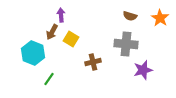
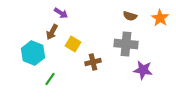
purple arrow: moved 2 px up; rotated 128 degrees clockwise
yellow square: moved 2 px right, 5 px down
purple star: rotated 24 degrees clockwise
green line: moved 1 px right
